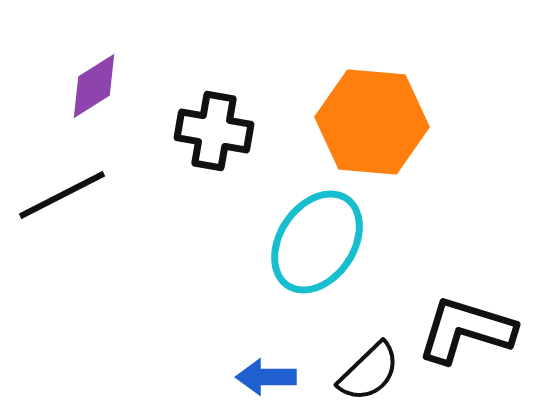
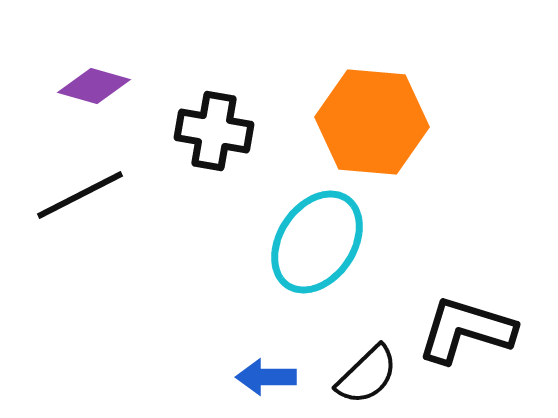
purple diamond: rotated 48 degrees clockwise
black line: moved 18 px right
black semicircle: moved 2 px left, 3 px down
